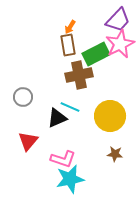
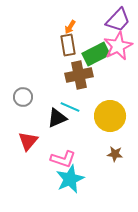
pink star: moved 2 px left, 2 px down
cyan star: rotated 12 degrees counterclockwise
